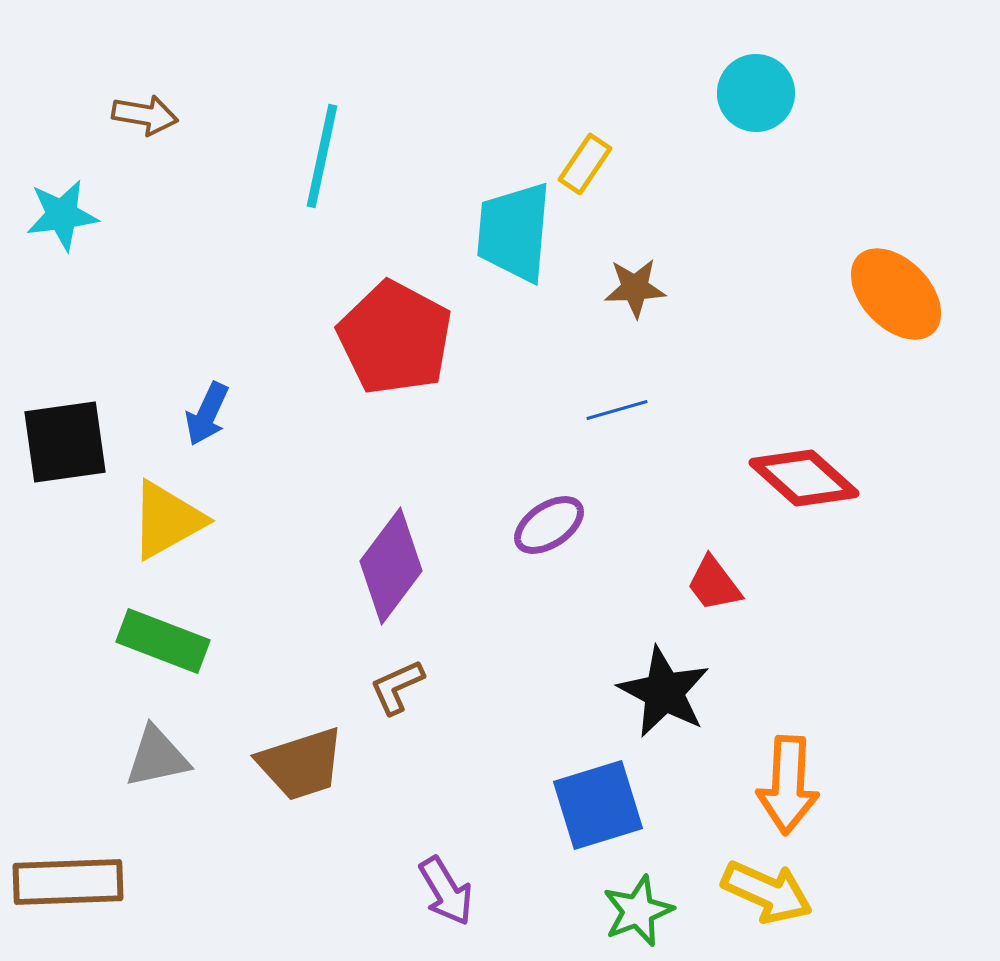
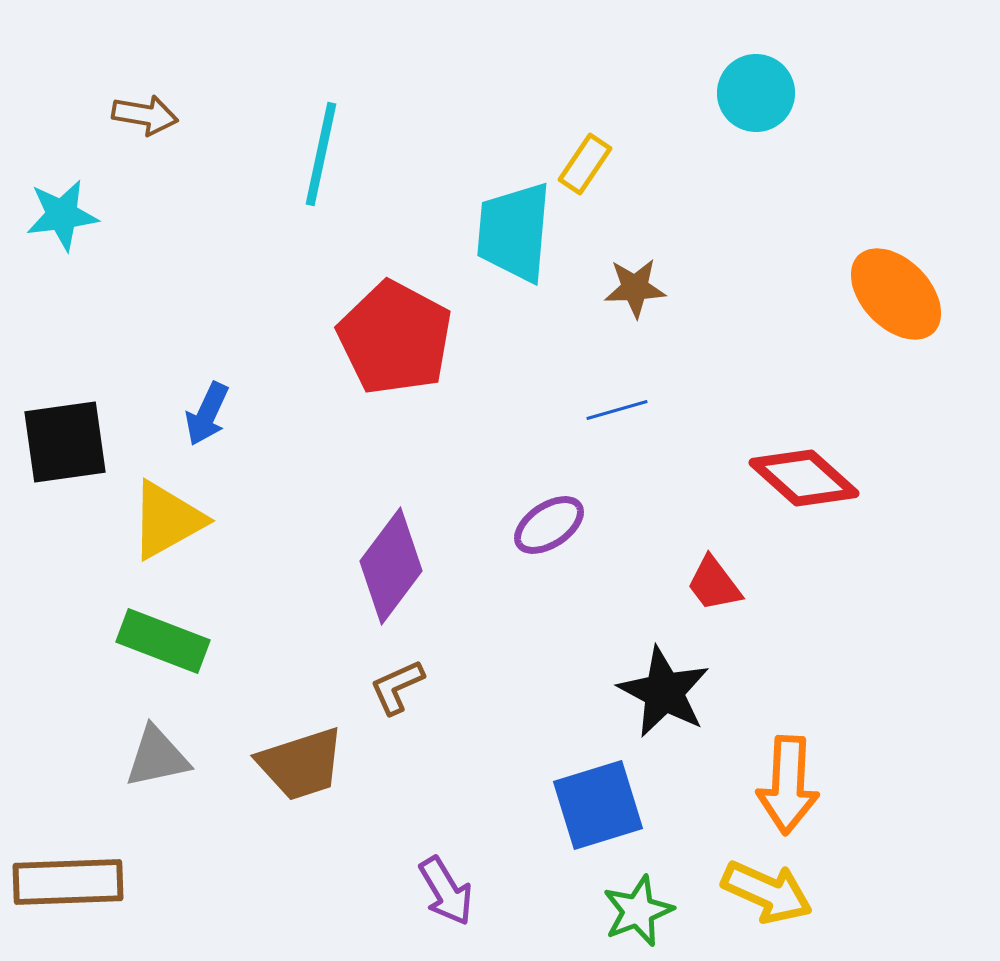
cyan line: moved 1 px left, 2 px up
